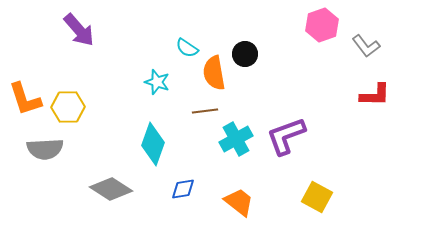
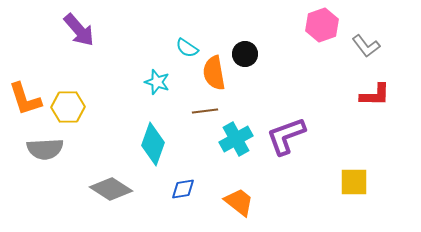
yellow square: moved 37 px right, 15 px up; rotated 28 degrees counterclockwise
